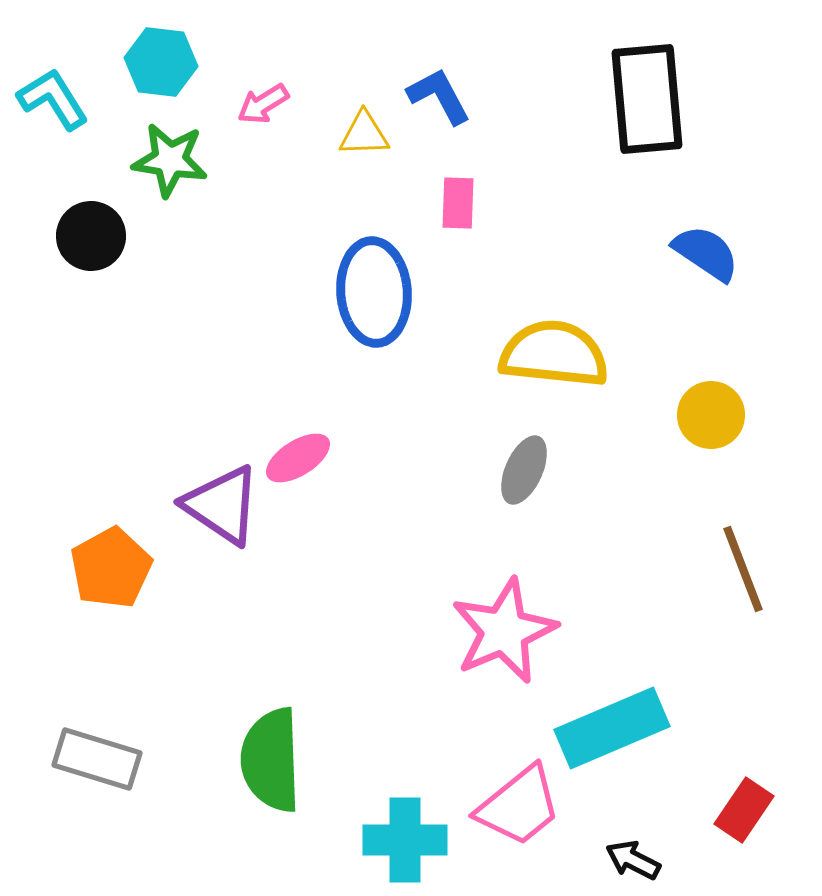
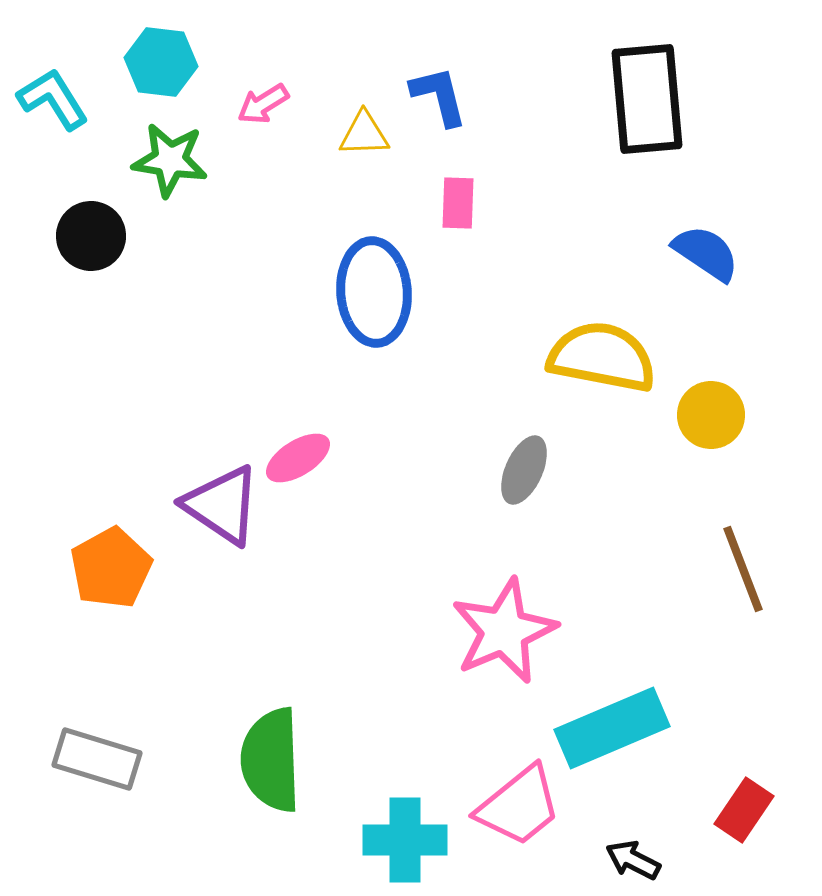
blue L-shape: rotated 14 degrees clockwise
yellow semicircle: moved 48 px right, 3 px down; rotated 5 degrees clockwise
